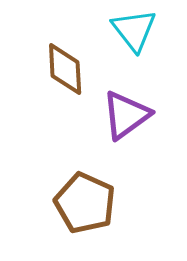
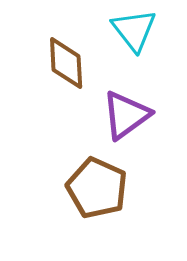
brown diamond: moved 1 px right, 6 px up
brown pentagon: moved 12 px right, 15 px up
